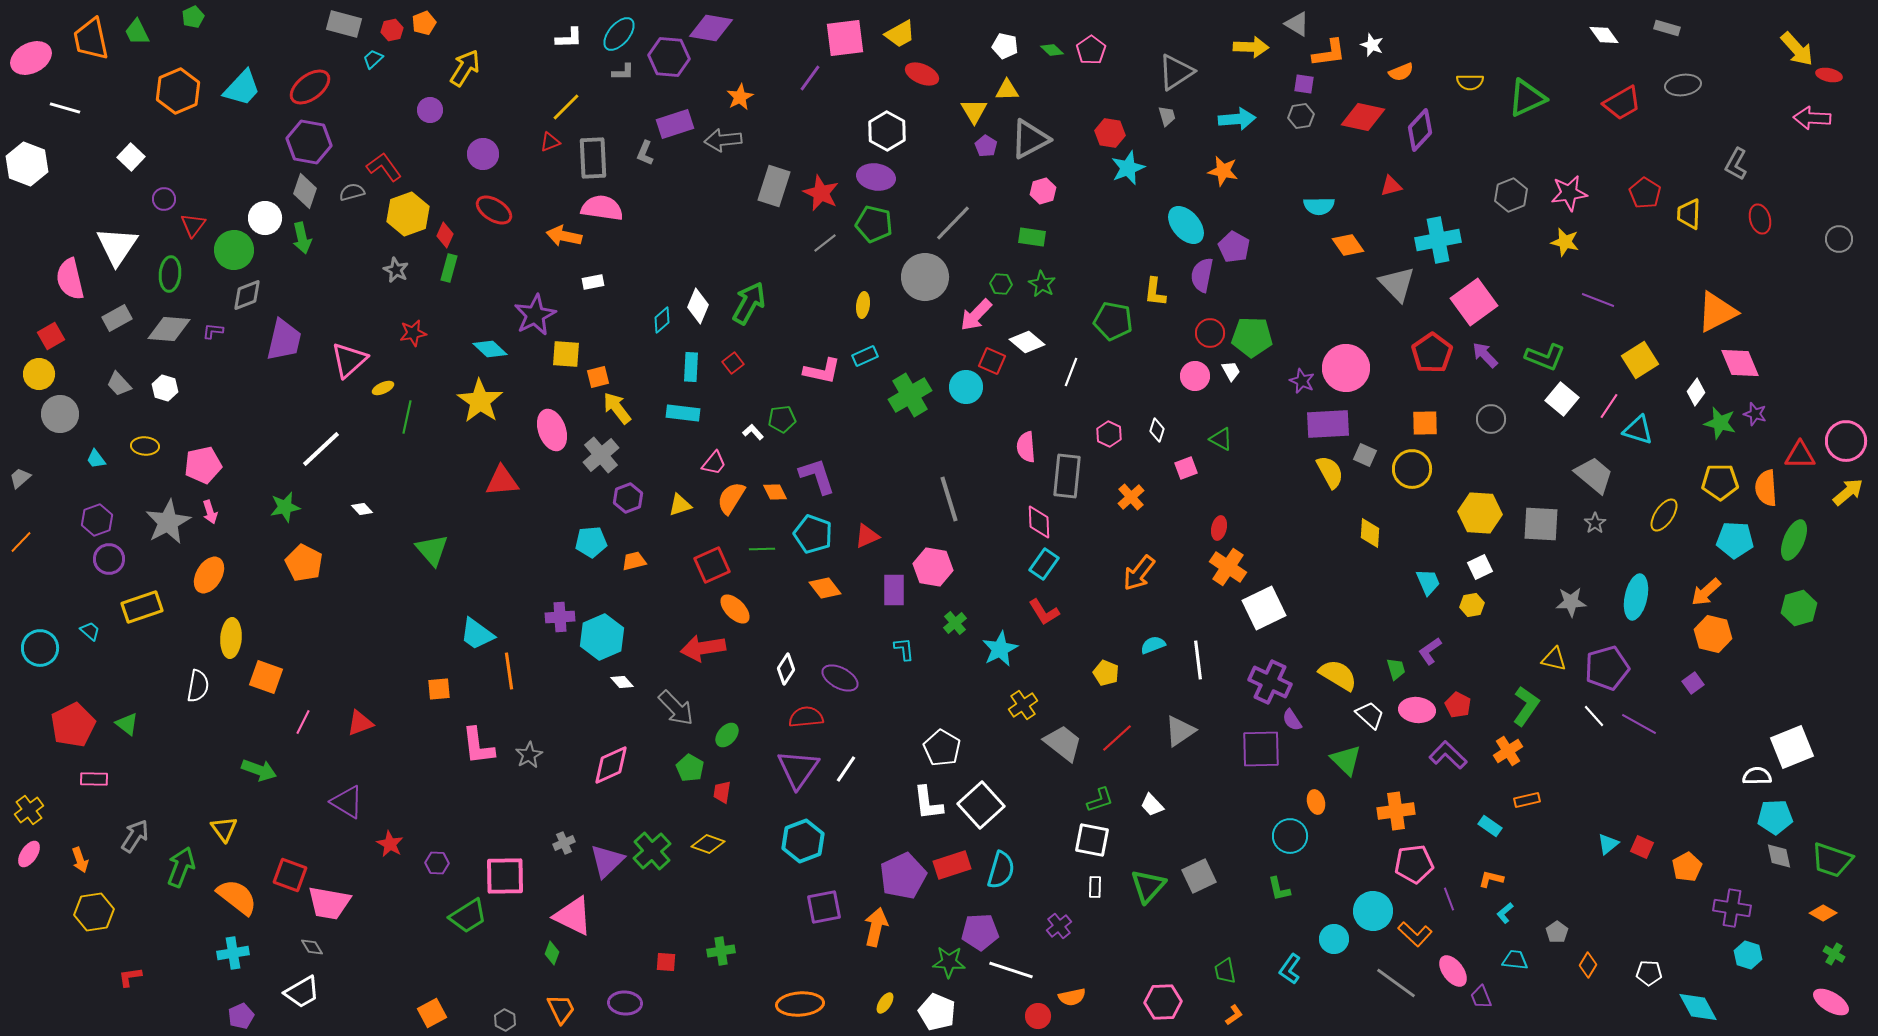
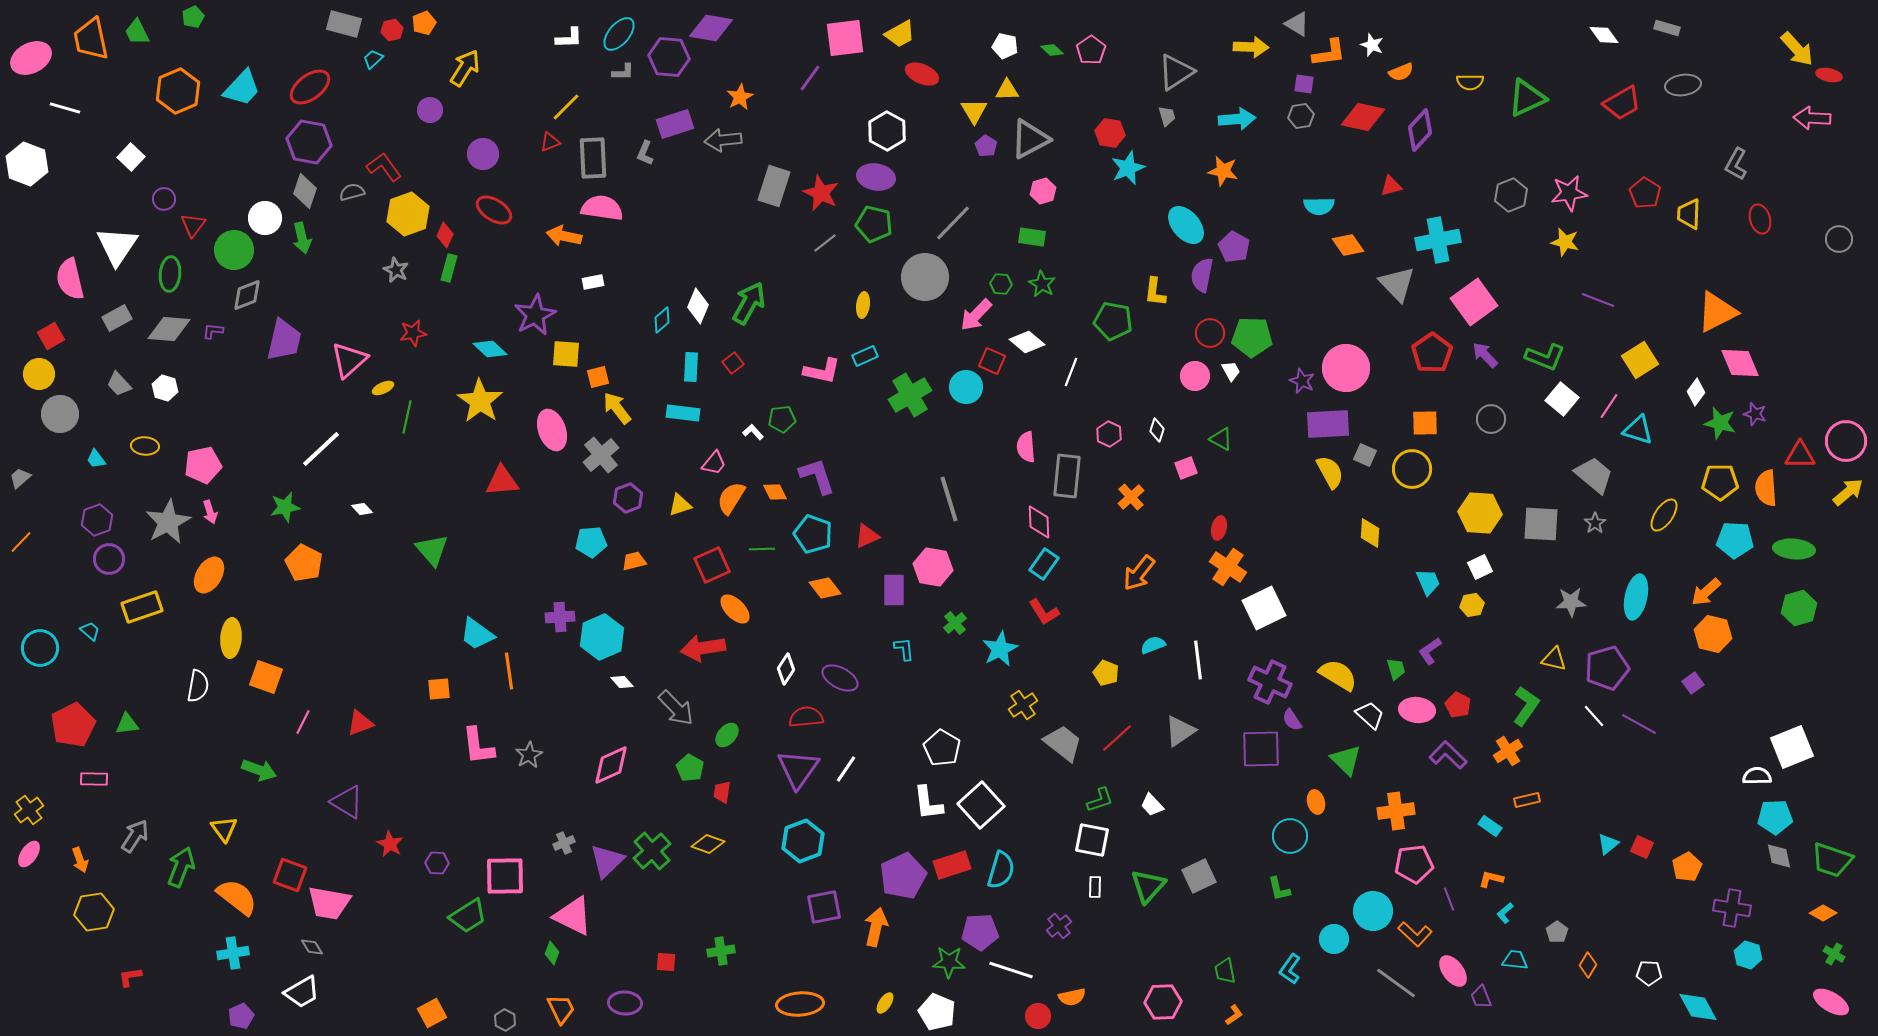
green ellipse at (1794, 540): moved 9 px down; rotated 72 degrees clockwise
green triangle at (127, 724): rotated 45 degrees counterclockwise
